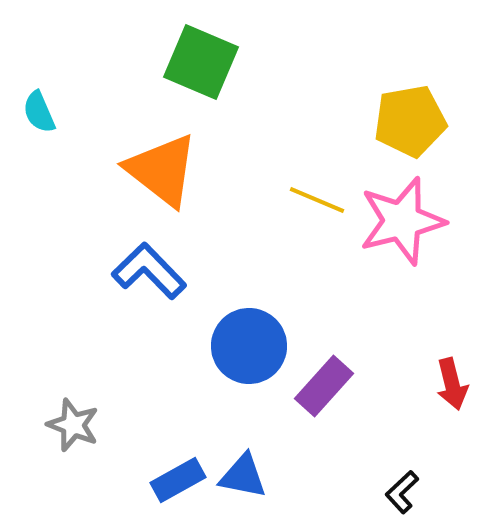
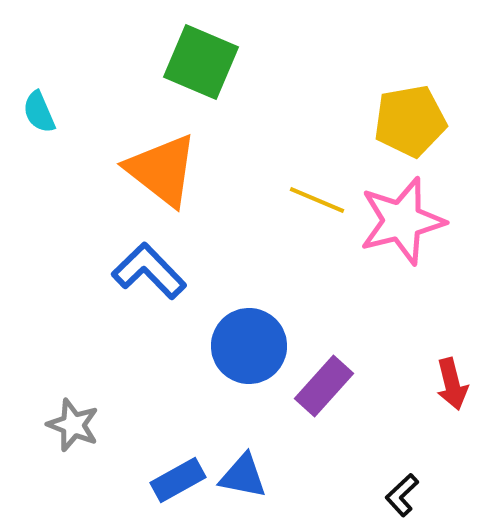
black L-shape: moved 3 px down
